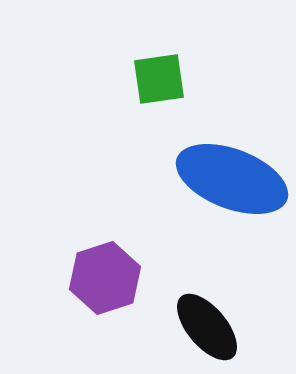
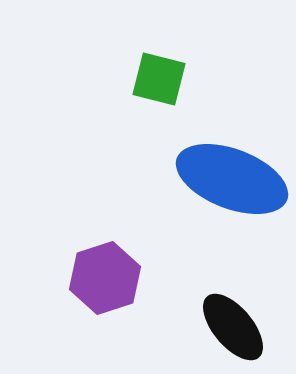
green square: rotated 22 degrees clockwise
black ellipse: moved 26 px right
